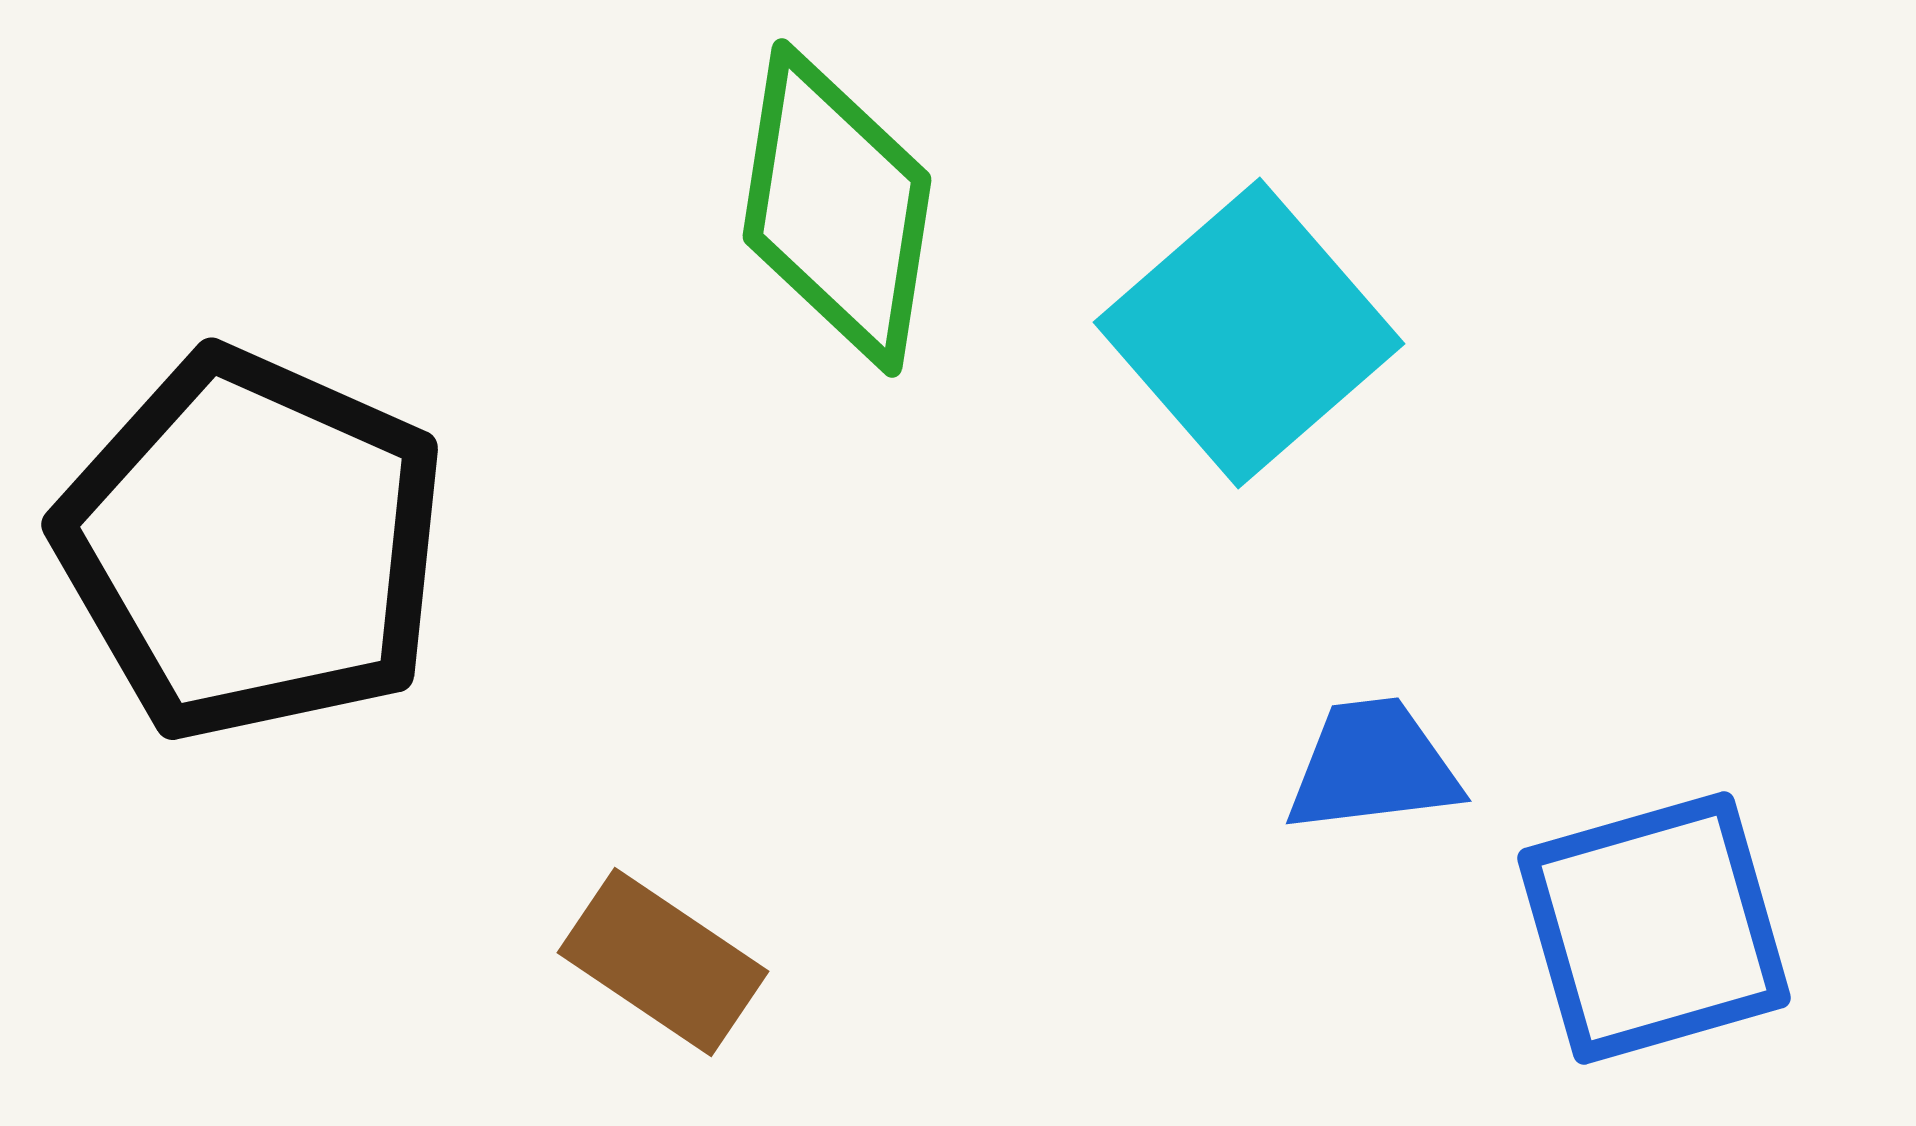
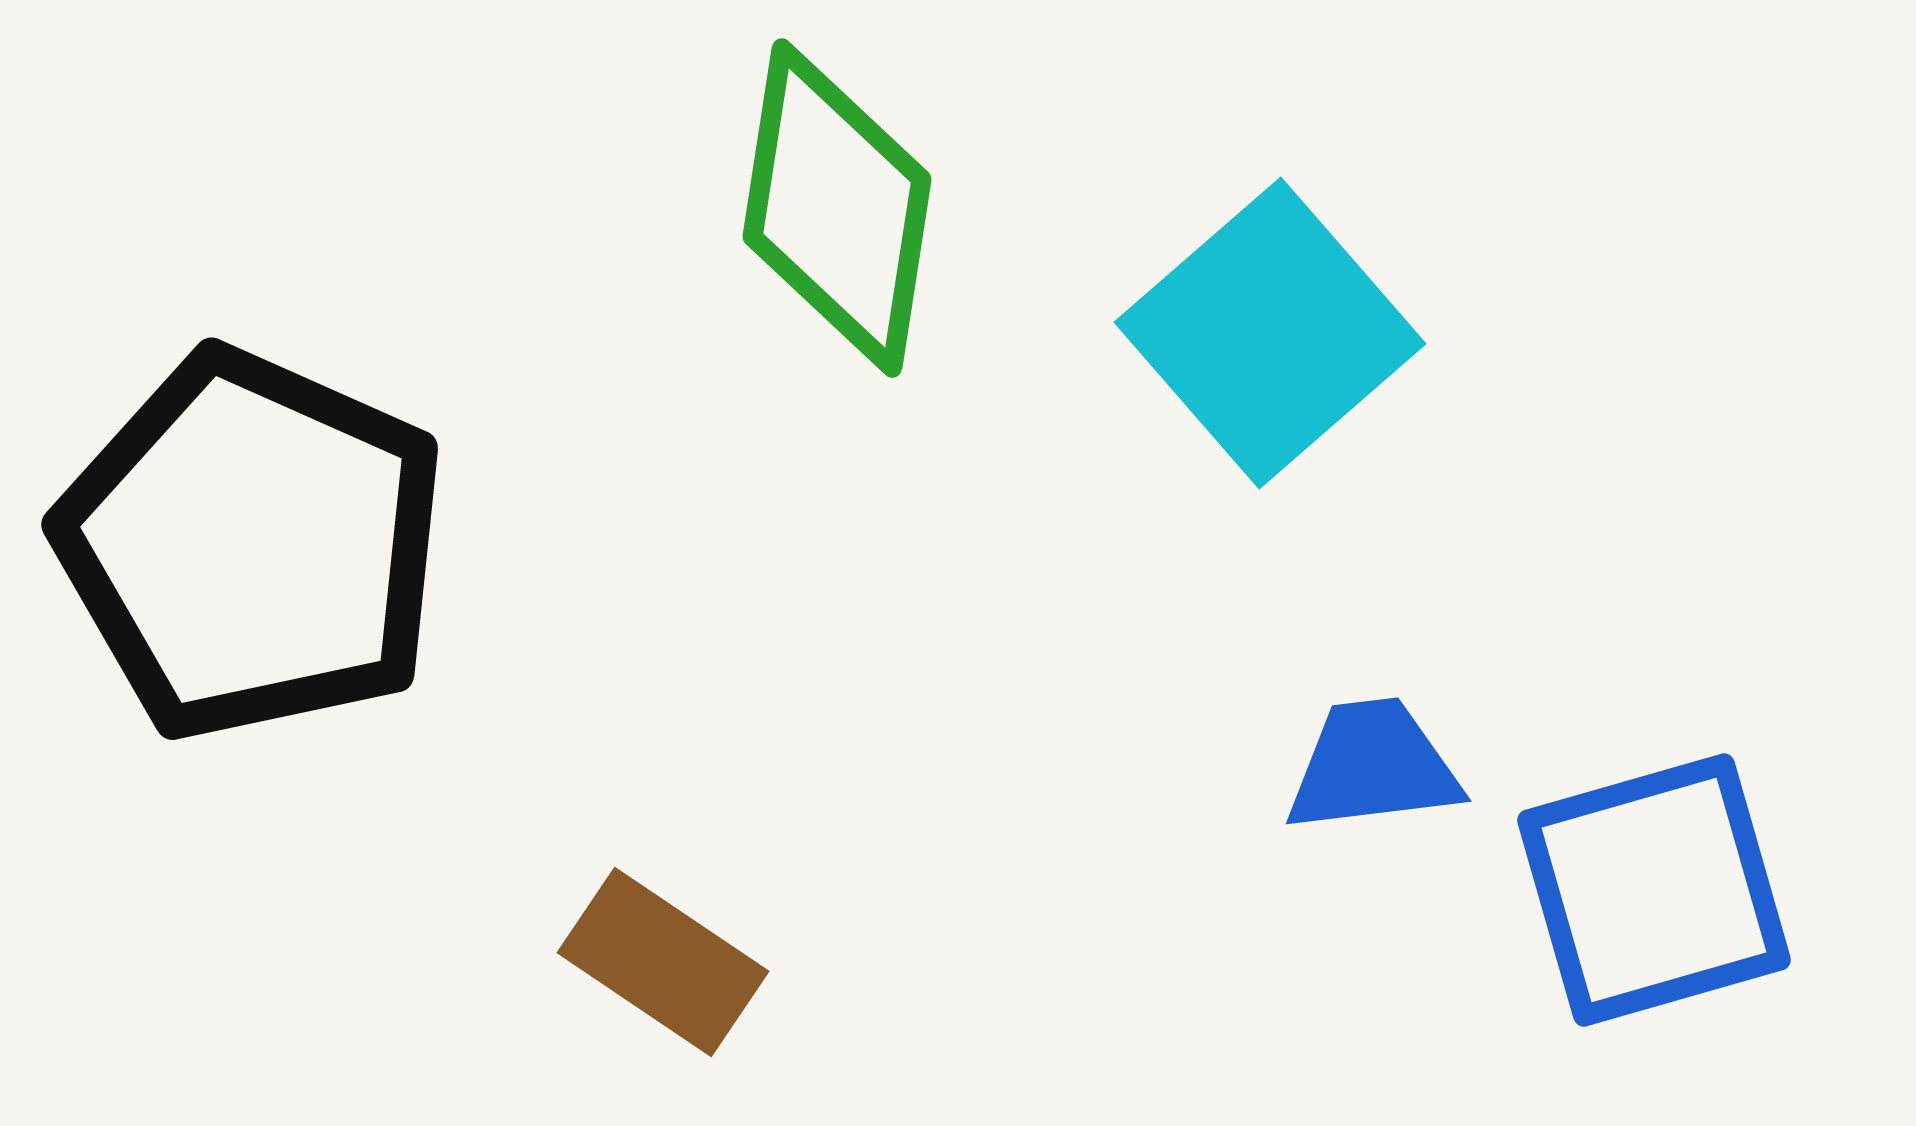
cyan square: moved 21 px right
blue square: moved 38 px up
